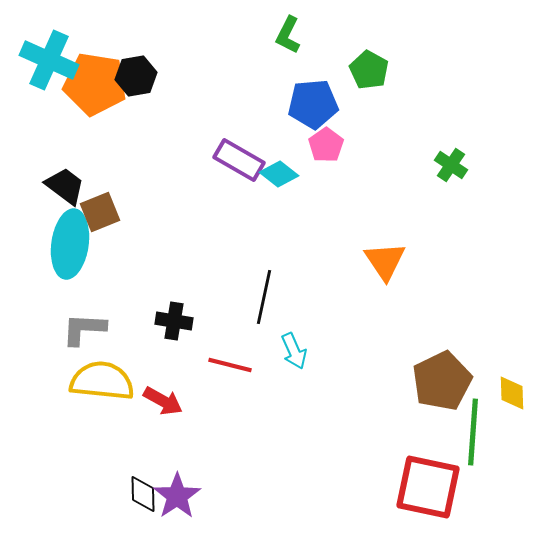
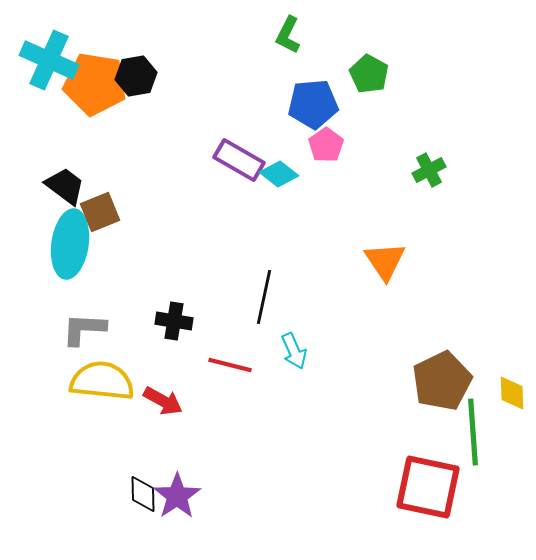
green pentagon: moved 4 px down
green cross: moved 22 px left, 5 px down; rotated 28 degrees clockwise
green line: rotated 8 degrees counterclockwise
